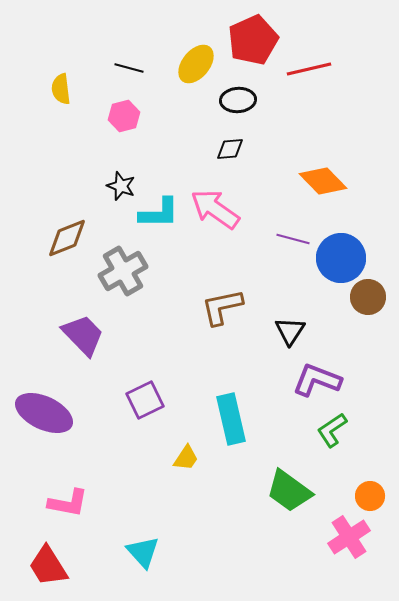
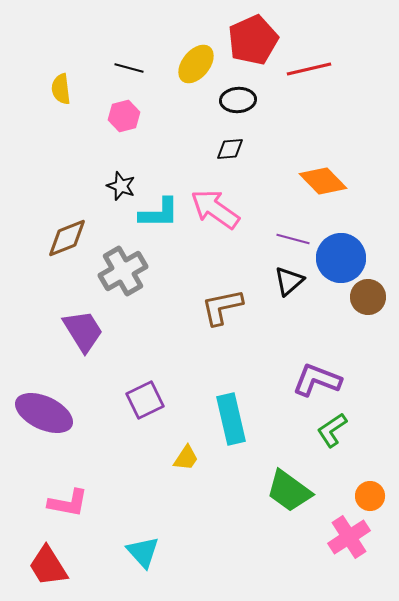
black triangle: moved 1 px left, 50 px up; rotated 16 degrees clockwise
purple trapezoid: moved 4 px up; rotated 12 degrees clockwise
